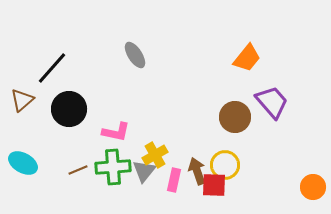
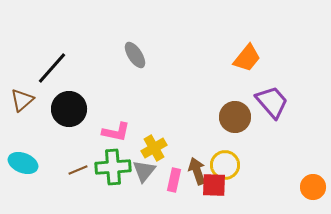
yellow cross: moved 1 px left, 7 px up
cyan ellipse: rotated 8 degrees counterclockwise
